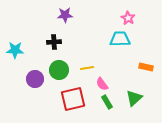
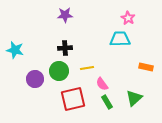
black cross: moved 11 px right, 6 px down
cyan star: rotated 12 degrees clockwise
green circle: moved 1 px down
